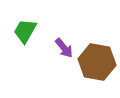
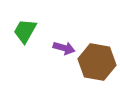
purple arrow: rotated 35 degrees counterclockwise
